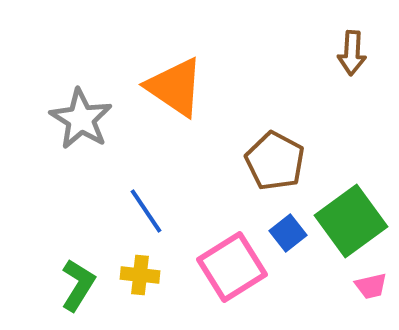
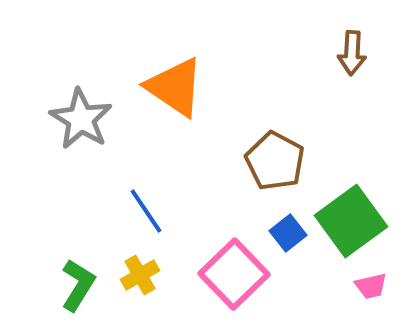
pink square: moved 2 px right, 7 px down; rotated 12 degrees counterclockwise
yellow cross: rotated 36 degrees counterclockwise
